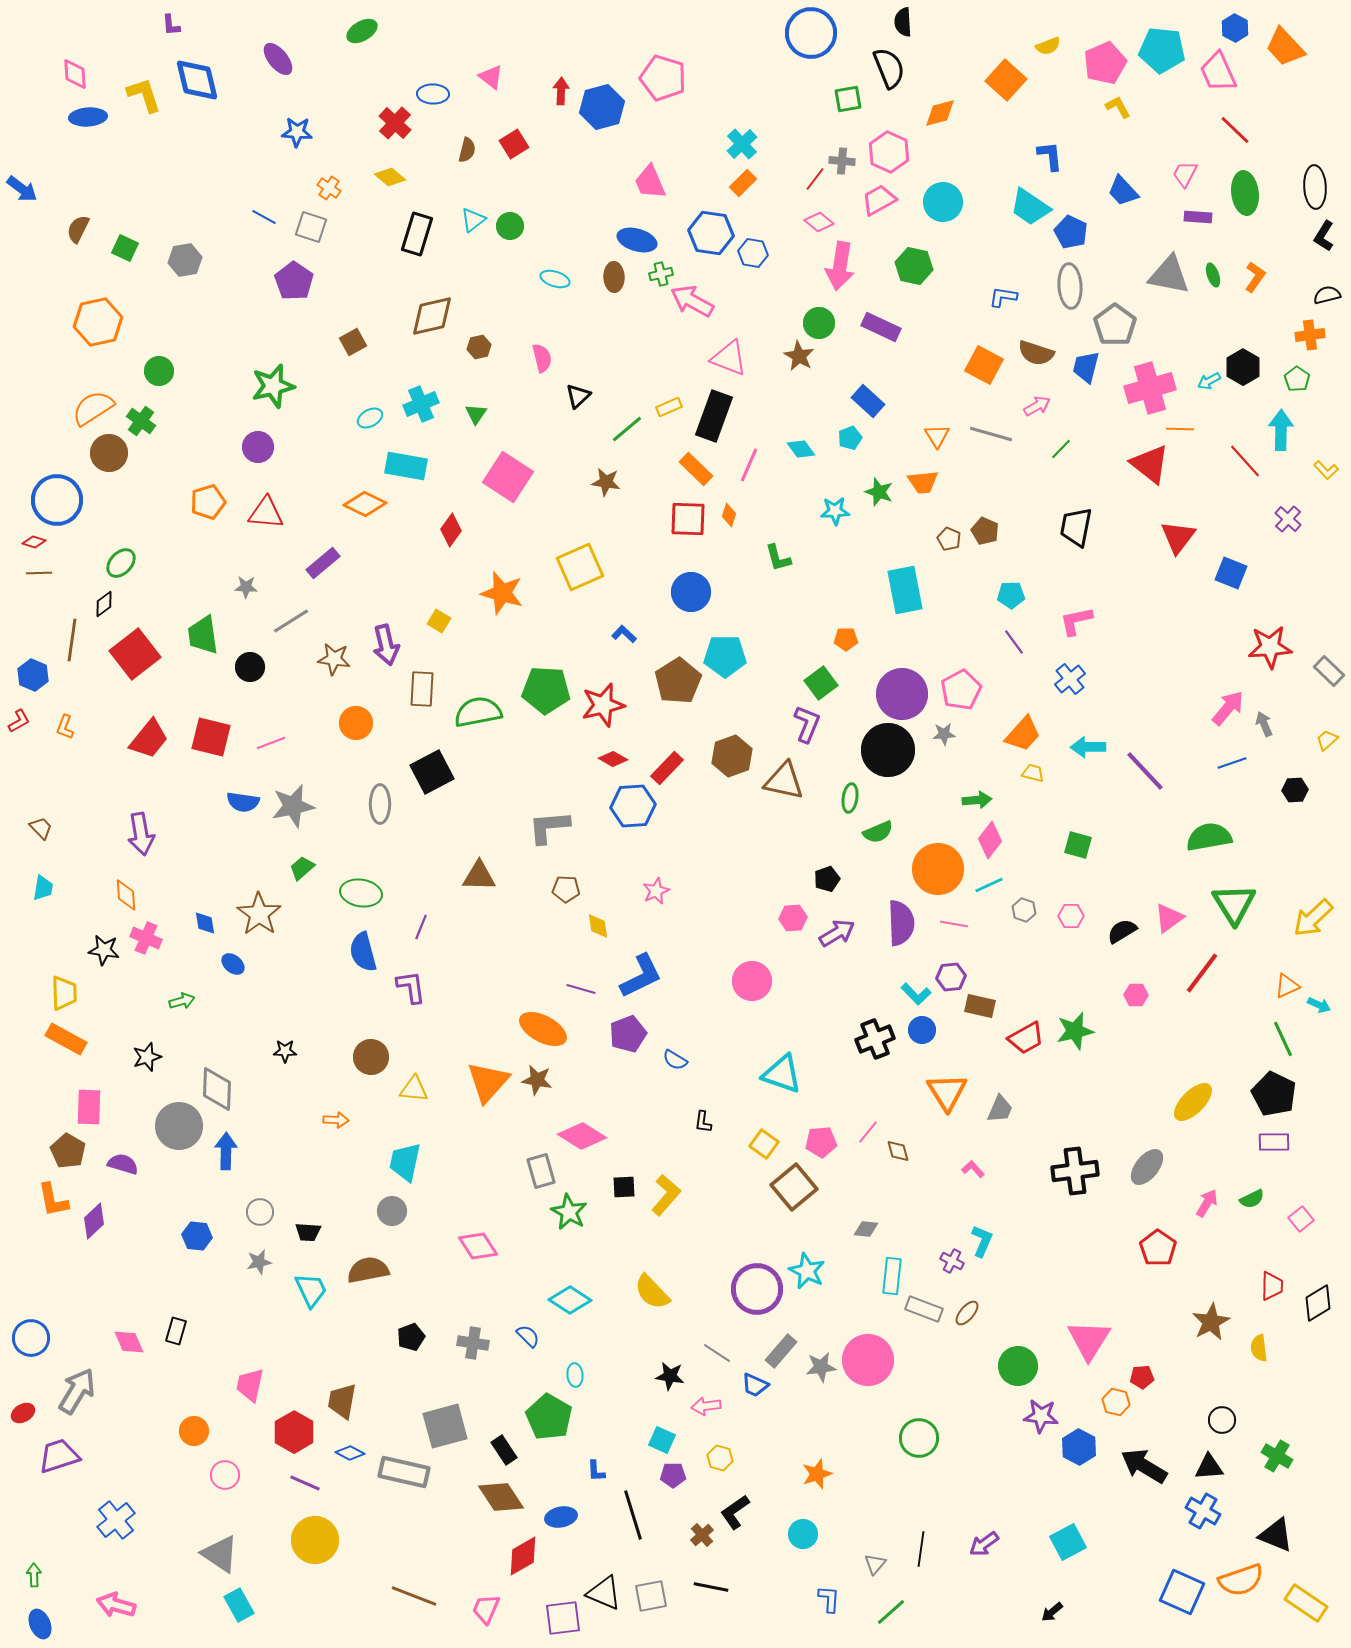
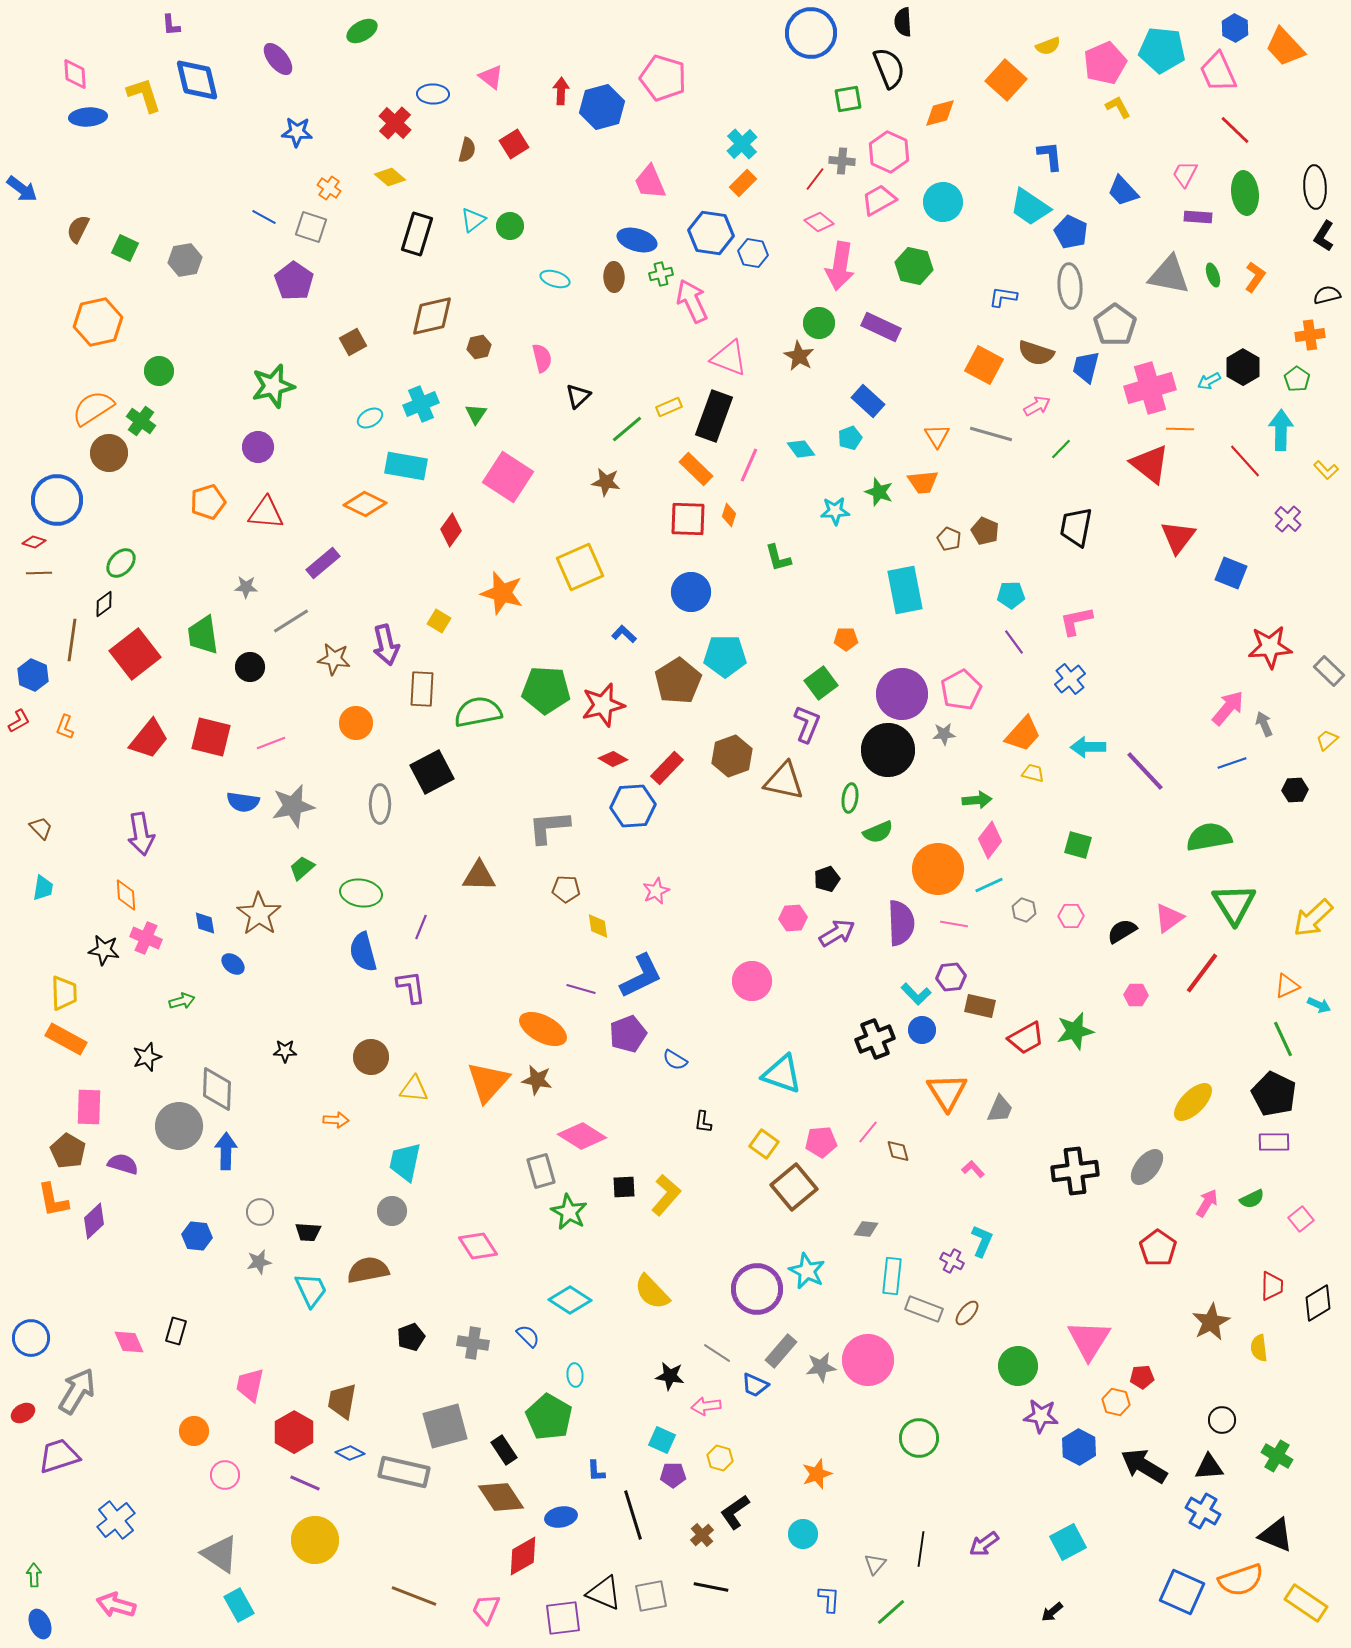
pink arrow at (692, 301): rotated 36 degrees clockwise
